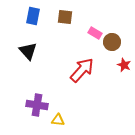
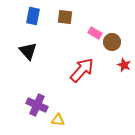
purple cross: rotated 15 degrees clockwise
